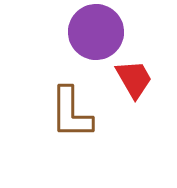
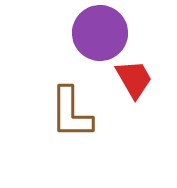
purple circle: moved 4 px right, 1 px down
